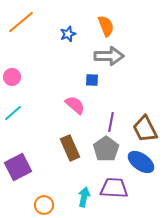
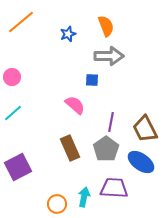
orange circle: moved 13 px right, 1 px up
